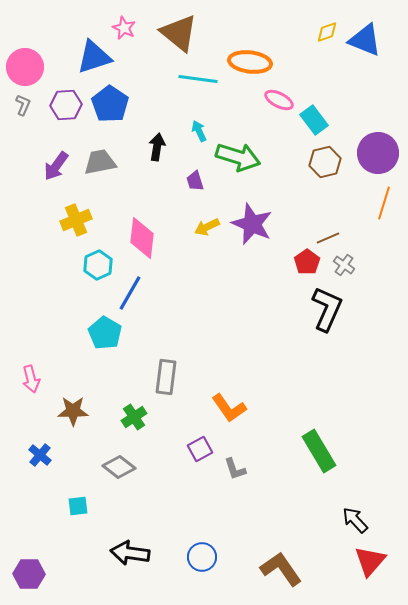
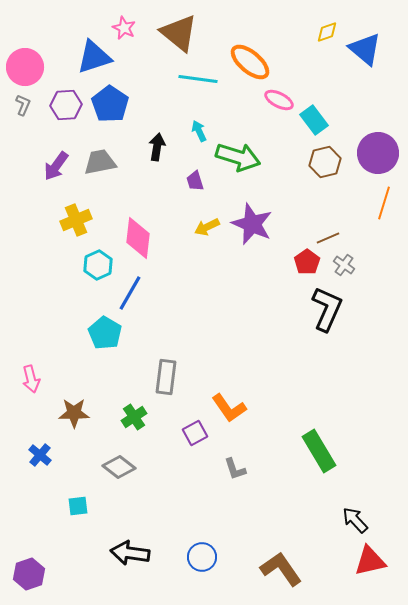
blue triangle at (365, 40): moved 9 px down; rotated 18 degrees clockwise
orange ellipse at (250, 62): rotated 33 degrees clockwise
pink diamond at (142, 238): moved 4 px left
brown star at (73, 411): moved 1 px right, 2 px down
purple square at (200, 449): moved 5 px left, 16 px up
red triangle at (370, 561): rotated 36 degrees clockwise
purple hexagon at (29, 574): rotated 20 degrees counterclockwise
